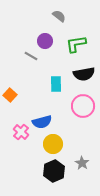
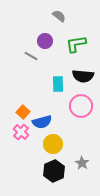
black semicircle: moved 1 px left, 2 px down; rotated 15 degrees clockwise
cyan rectangle: moved 2 px right
orange square: moved 13 px right, 17 px down
pink circle: moved 2 px left
